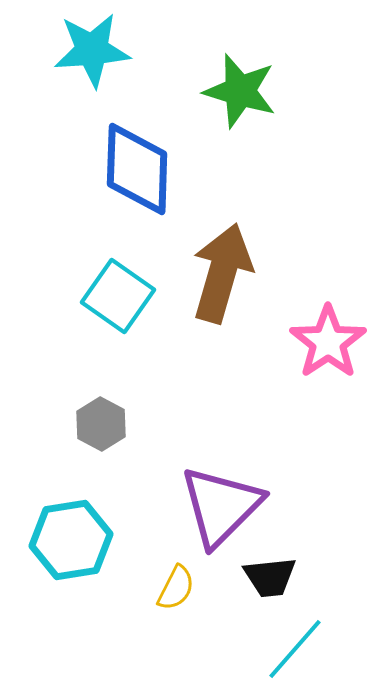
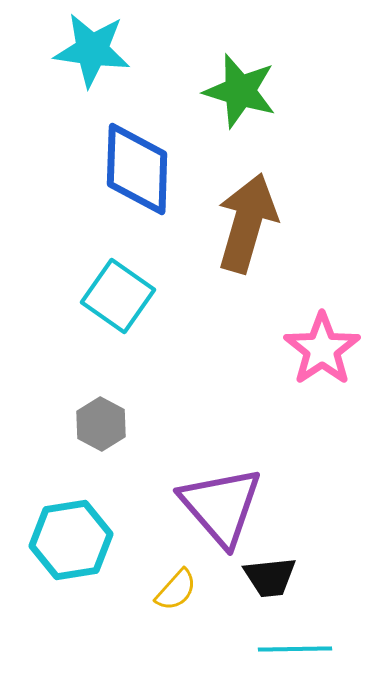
cyan star: rotated 12 degrees clockwise
brown arrow: moved 25 px right, 50 px up
pink star: moved 6 px left, 7 px down
purple triangle: rotated 26 degrees counterclockwise
yellow semicircle: moved 2 px down; rotated 15 degrees clockwise
cyan line: rotated 48 degrees clockwise
